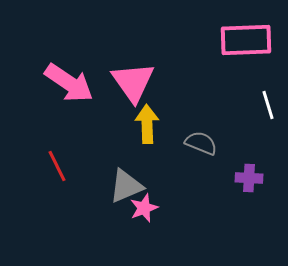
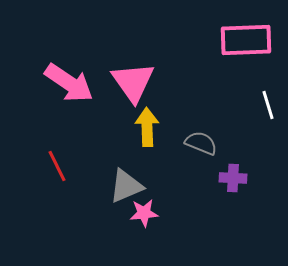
yellow arrow: moved 3 px down
purple cross: moved 16 px left
pink star: moved 5 px down; rotated 16 degrees clockwise
